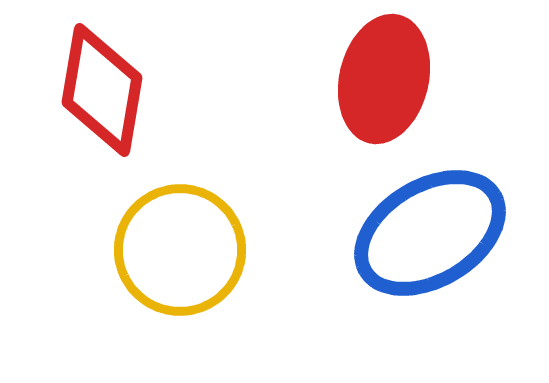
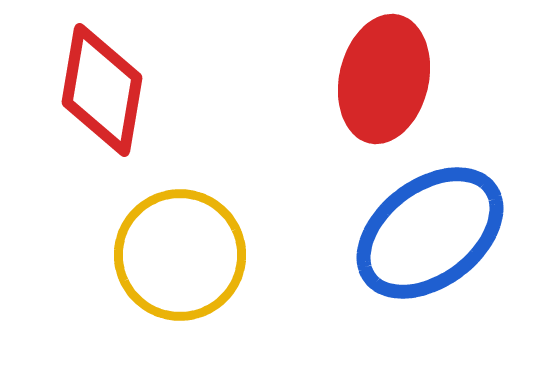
blue ellipse: rotated 6 degrees counterclockwise
yellow circle: moved 5 px down
